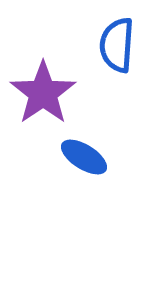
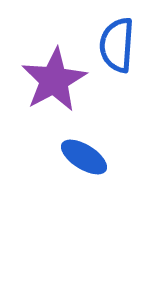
purple star: moved 11 px right, 13 px up; rotated 6 degrees clockwise
